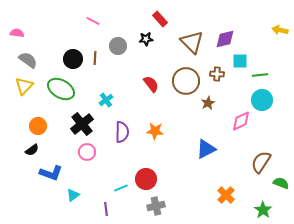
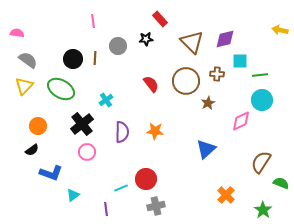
pink line: rotated 56 degrees clockwise
blue triangle: rotated 15 degrees counterclockwise
